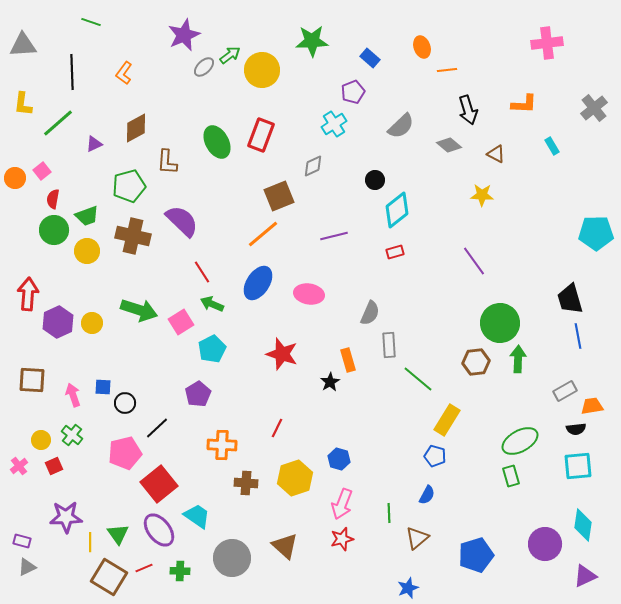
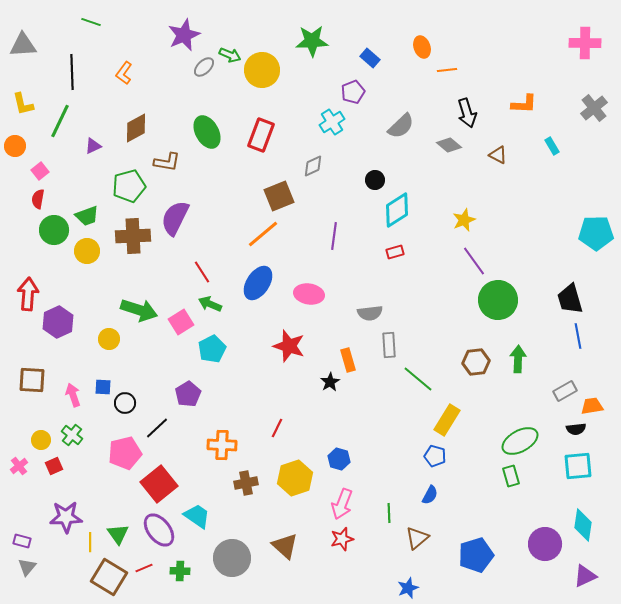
pink cross at (547, 43): moved 38 px right; rotated 8 degrees clockwise
green arrow at (230, 55): rotated 60 degrees clockwise
yellow L-shape at (23, 104): rotated 20 degrees counterclockwise
black arrow at (468, 110): moved 1 px left, 3 px down
green line at (58, 123): moved 2 px right, 2 px up; rotated 24 degrees counterclockwise
cyan cross at (334, 124): moved 2 px left, 2 px up
green ellipse at (217, 142): moved 10 px left, 10 px up
purple triangle at (94, 144): moved 1 px left, 2 px down
brown triangle at (496, 154): moved 2 px right, 1 px down
brown L-shape at (167, 162): rotated 84 degrees counterclockwise
pink square at (42, 171): moved 2 px left
orange circle at (15, 178): moved 32 px up
yellow star at (482, 195): moved 18 px left, 25 px down; rotated 25 degrees counterclockwise
red semicircle at (53, 199): moved 15 px left
cyan diamond at (397, 210): rotated 6 degrees clockwise
purple semicircle at (182, 221): moved 7 px left, 3 px up; rotated 108 degrees counterclockwise
brown cross at (133, 236): rotated 16 degrees counterclockwise
purple line at (334, 236): rotated 68 degrees counterclockwise
green arrow at (212, 304): moved 2 px left
gray semicircle at (370, 313): rotated 60 degrees clockwise
yellow circle at (92, 323): moved 17 px right, 16 px down
green circle at (500, 323): moved 2 px left, 23 px up
red star at (282, 354): moved 7 px right, 8 px up
purple pentagon at (198, 394): moved 10 px left
brown cross at (246, 483): rotated 15 degrees counterclockwise
blue semicircle at (427, 495): moved 3 px right
gray triangle at (27, 567): rotated 24 degrees counterclockwise
